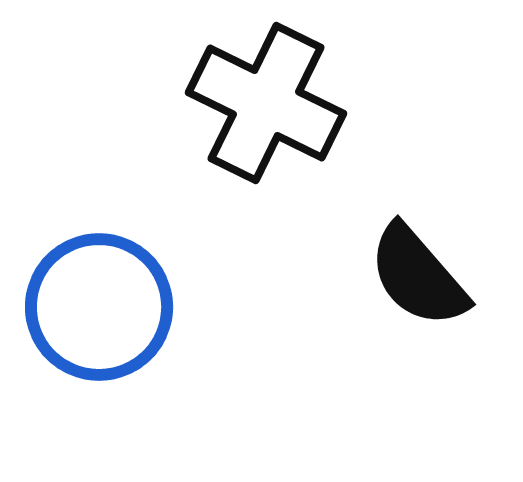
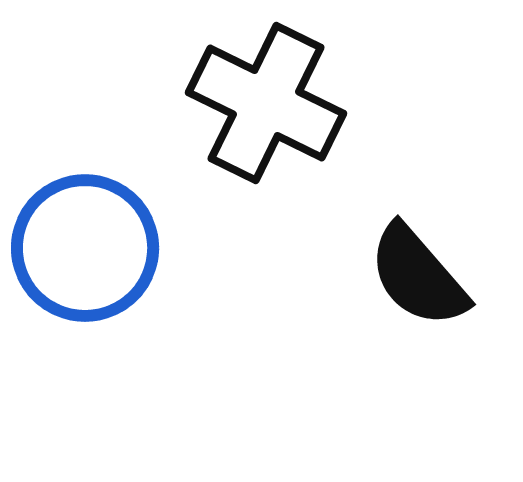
blue circle: moved 14 px left, 59 px up
